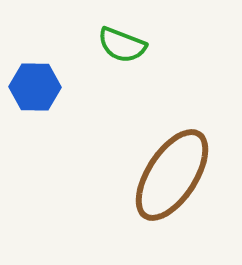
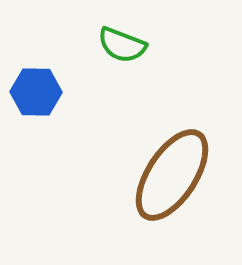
blue hexagon: moved 1 px right, 5 px down
